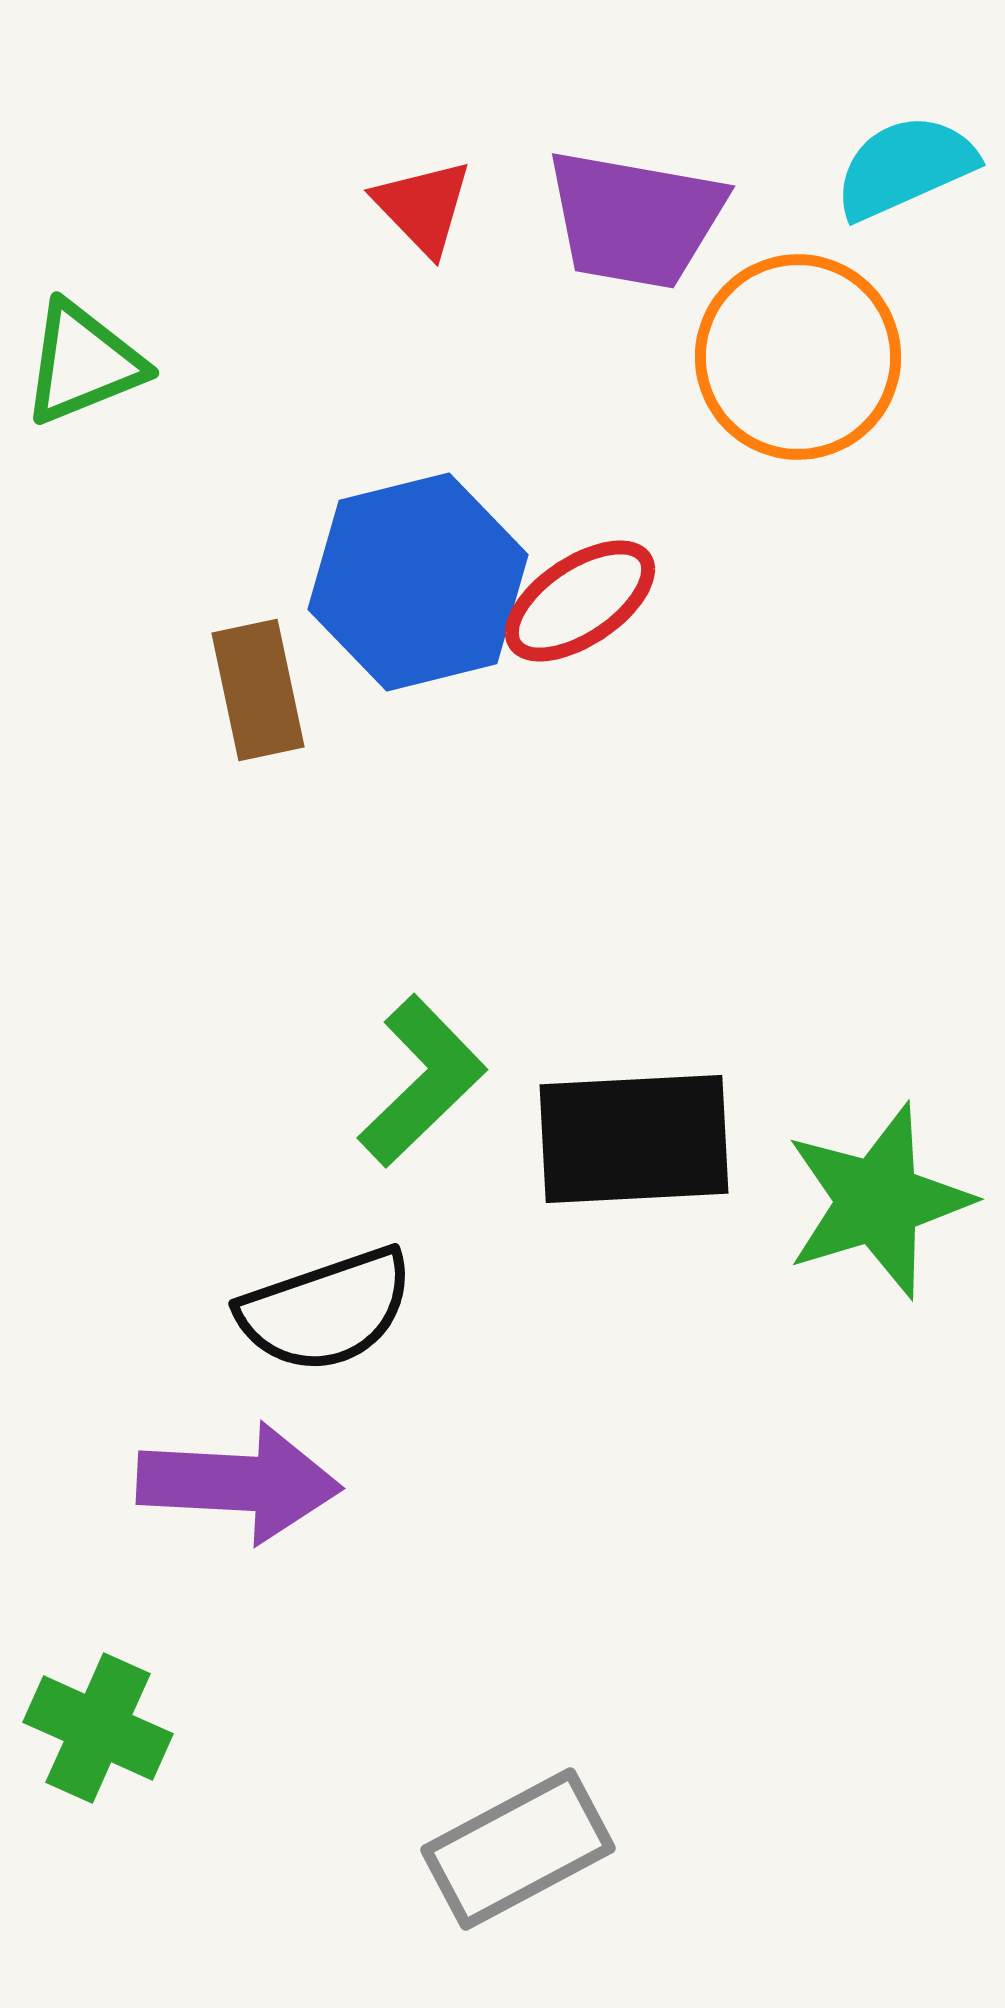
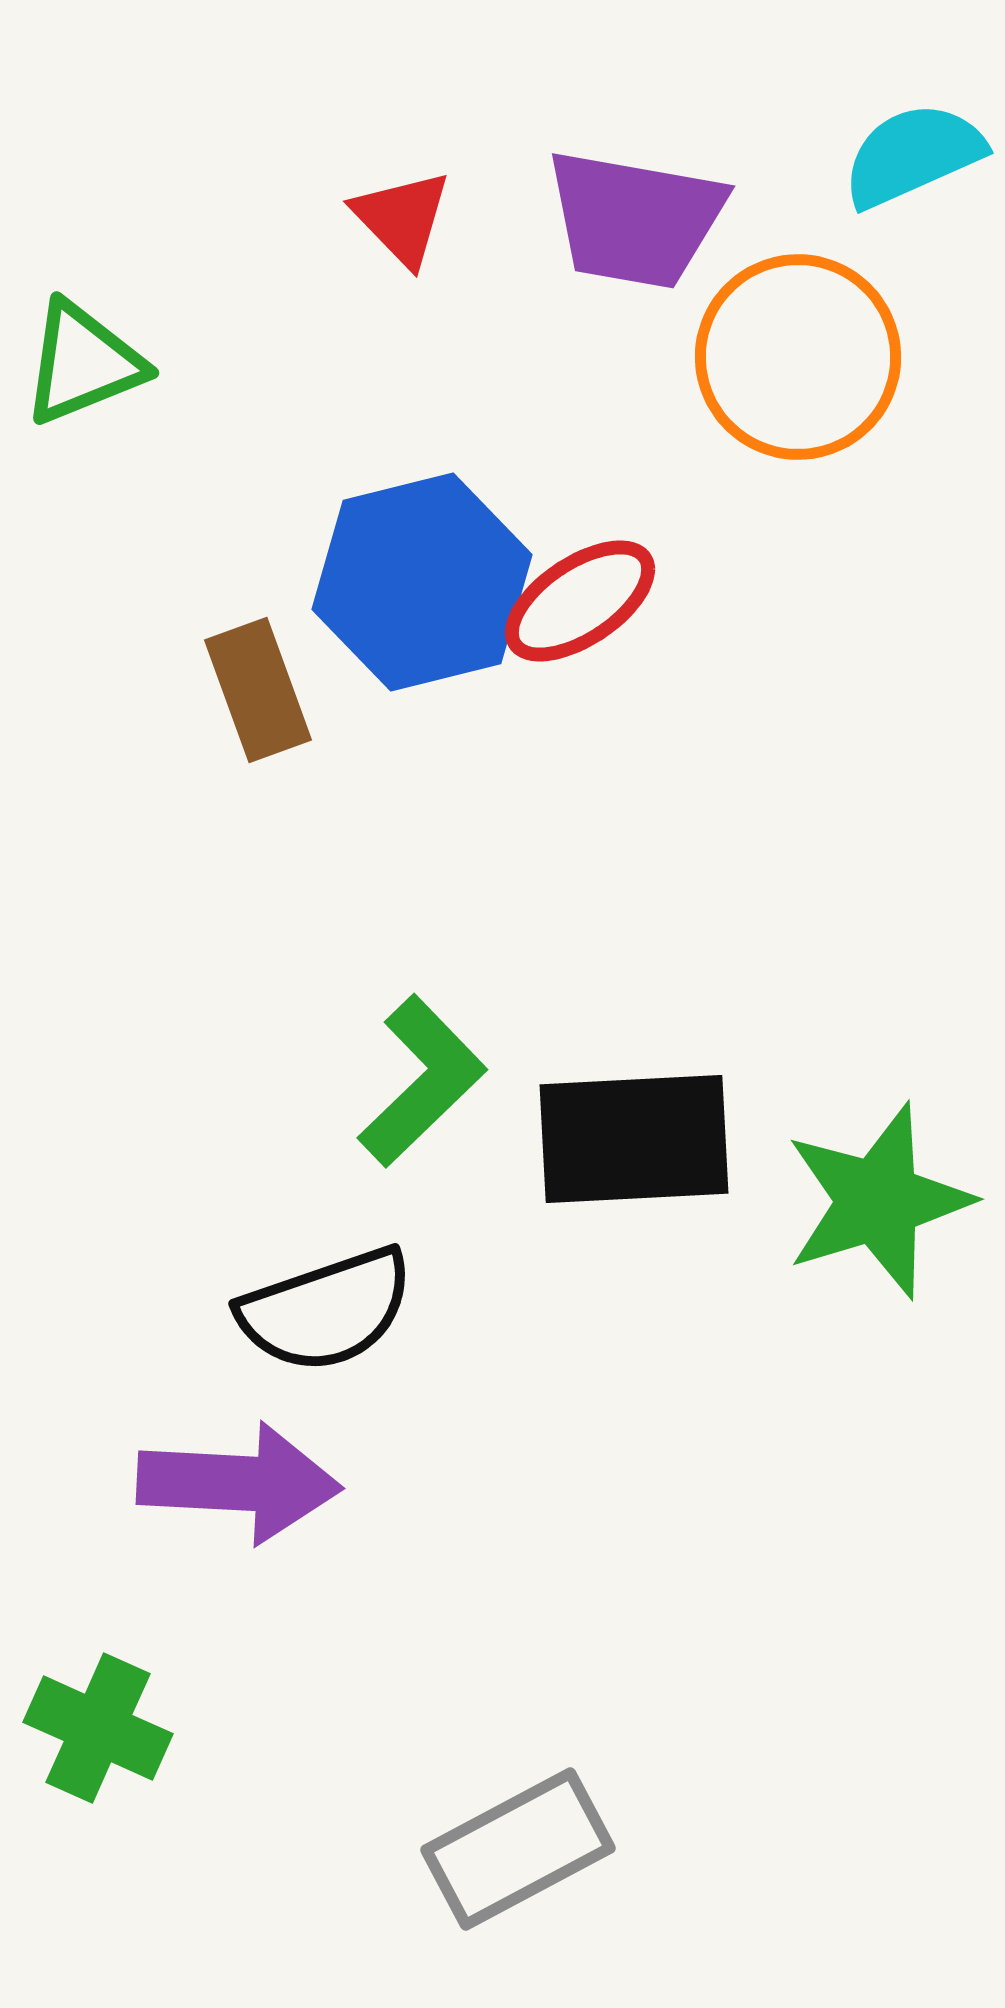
cyan semicircle: moved 8 px right, 12 px up
red triangle: moved 21 px left, 11 px down
blue hexagon: moved 4 px right
brown rectangle: rotated 8 degrees counterclockwise
